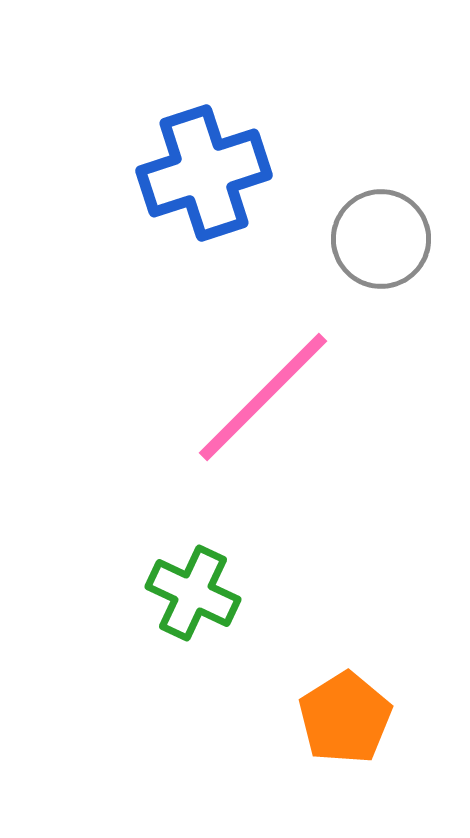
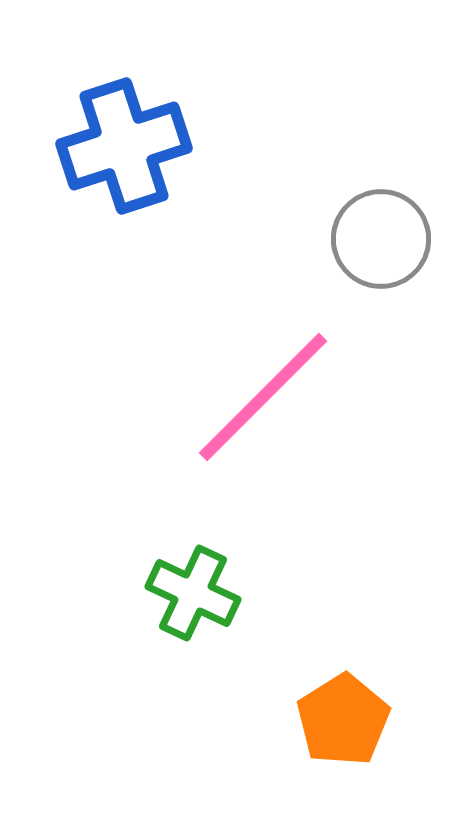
blue cross: moved 80 px left, 27 px up
orange pentagon: moved 2 px left, 2 px down
